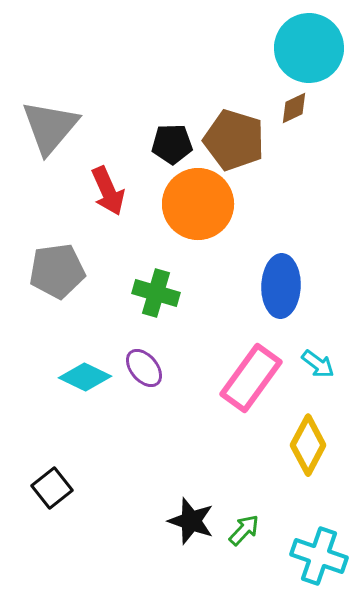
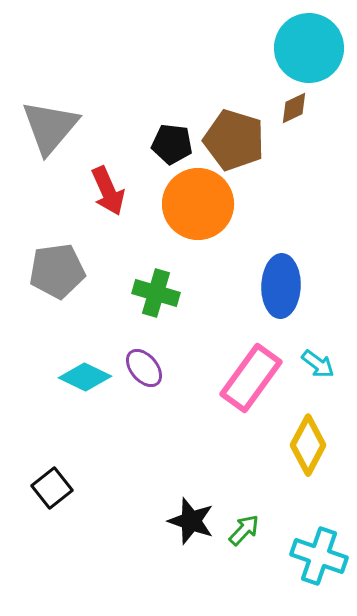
black pentagon: rotated 9 degrees clockwise
